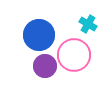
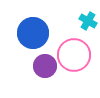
cyan cross: moved 3 px up
blue circle: moved 6 px left, 2 px up
